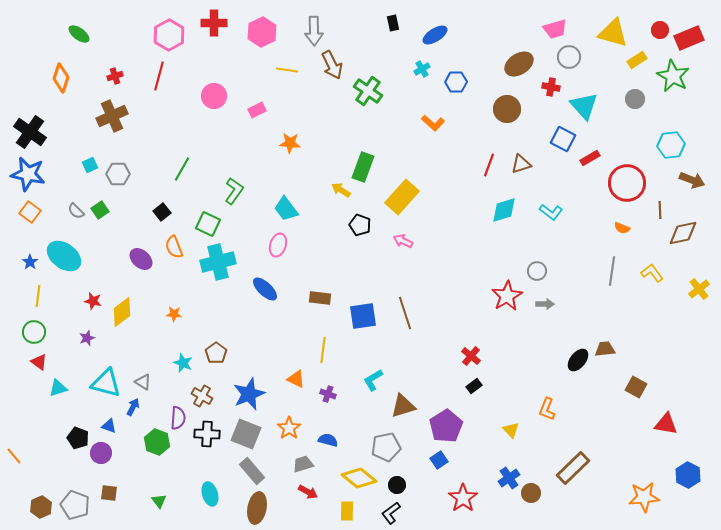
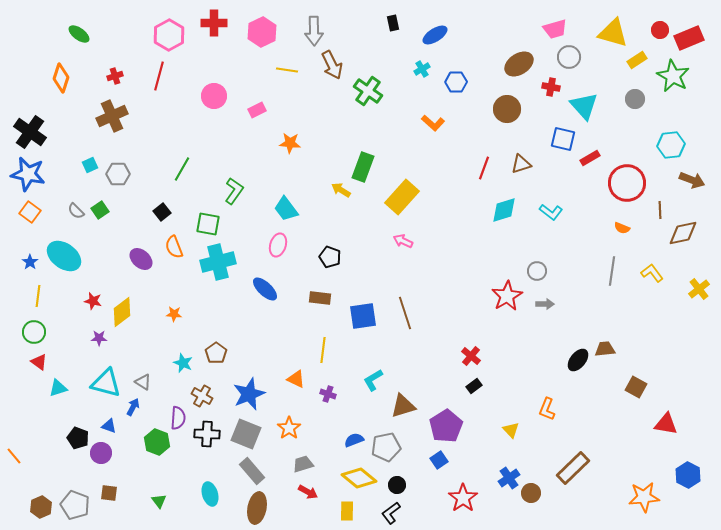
blue square at (563, 139): rotated 15 degrees counterclockwise
red line at (489, 165): moved 5 px left, 3 px down
green square at (208, 224): rotated 15 degrees counterclockwise
black pentagon at (360, 225): moved 30 px left, 32 px down
purple star at (87, 338): moved 12 px right; rotated 21 degrees clockwise
blue semicircle at (328, 440): moved 26 px right; rotated 36 degrees counterclockwise
